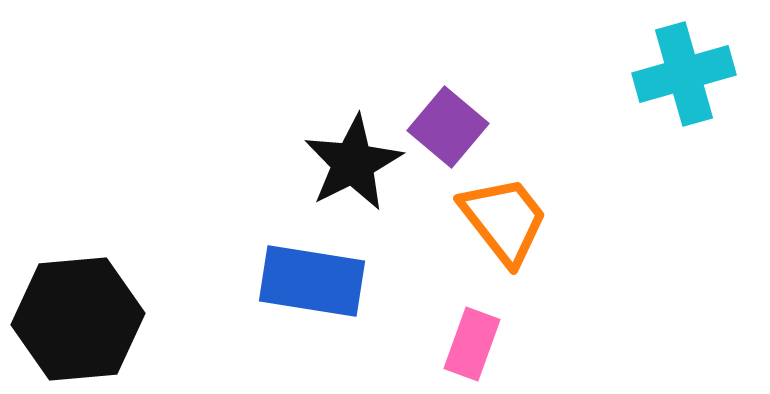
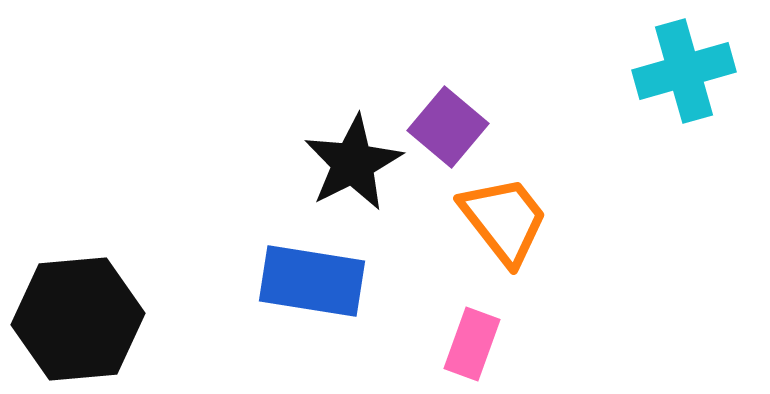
cyan cross: moved 3 px up
